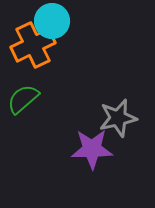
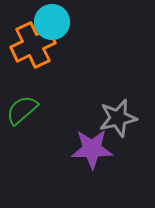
cyan circle: moved 1 px down
green semicircle: moved 1 px left, 11 px down
